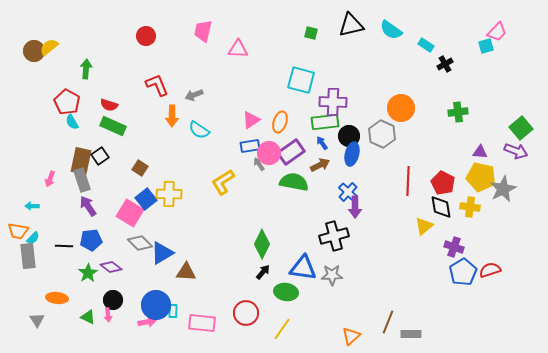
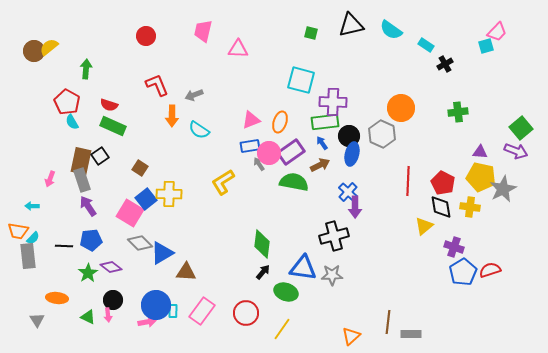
pink triangle at (251, 120): rotated 12 degrees clockwise
green diamond at (262, 244): rotated 20 degrees counterclockwise
green ellipse at (286, 292): rotated 10 degrees clockwise
brown line at (388, 322): rotated 15 degrees counterclockwise
pink rectangle at (202, 323): moved 12 px up; rotated 60 degrees counterclockwise
